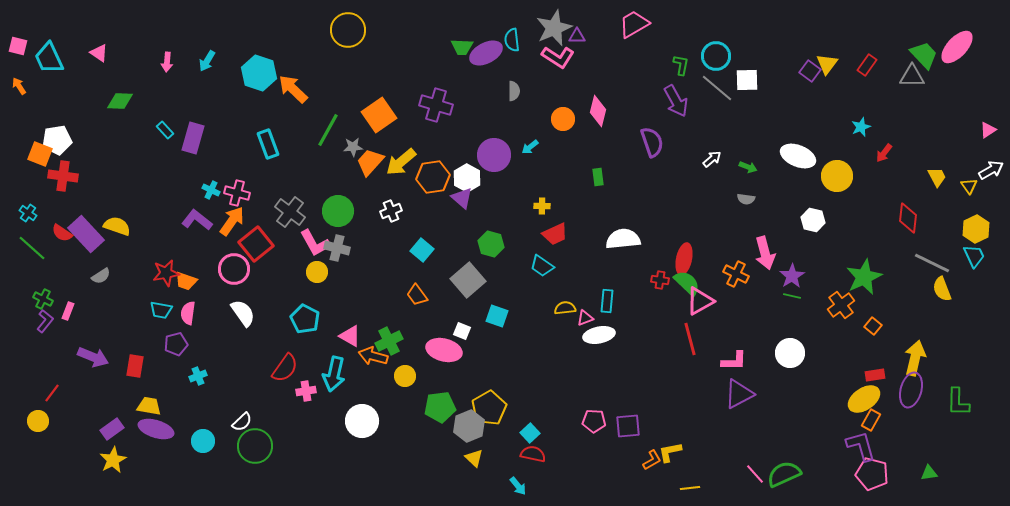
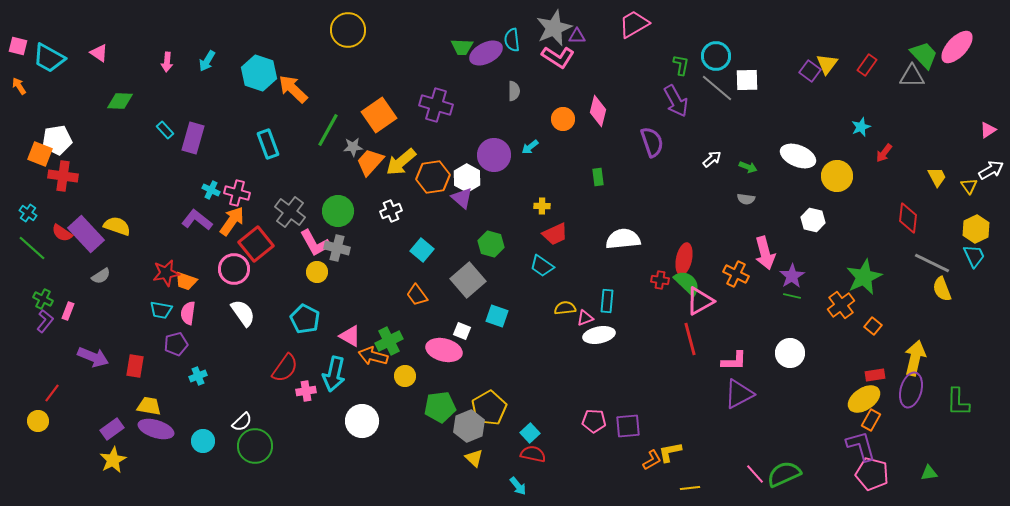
cyan trapezoid at (49, 58): rotated 36 degrees counterclockwise
